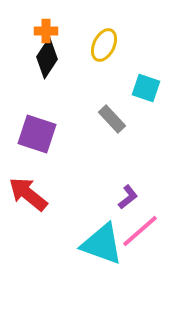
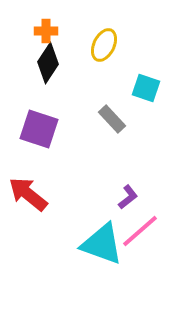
black diamond: moved 1 px right, 5 px down
purple square: moved 2 px right, 5 px up
